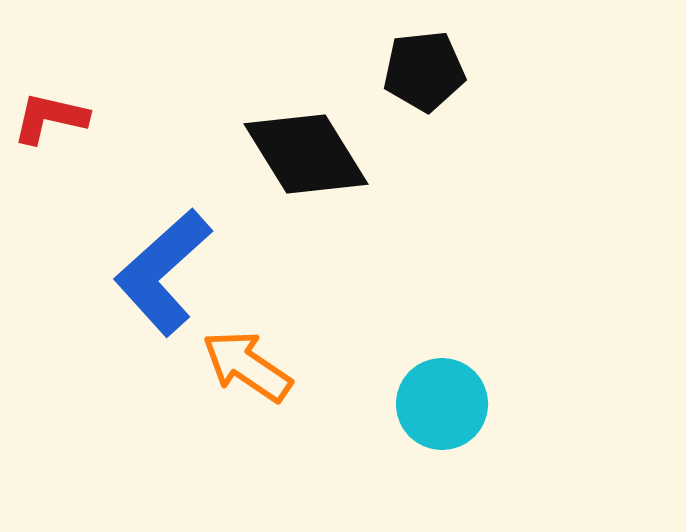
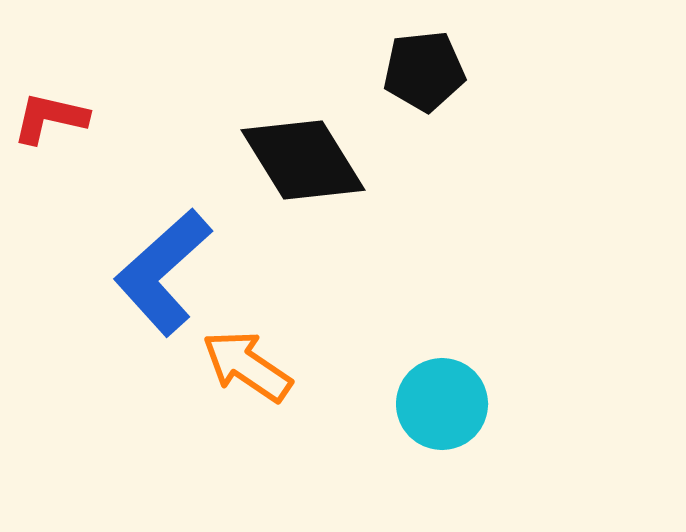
black diamond: moved 3 px left, 6 px down
